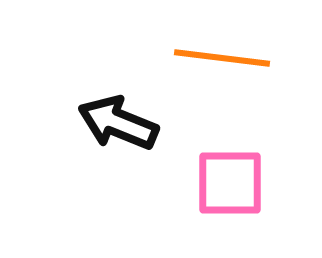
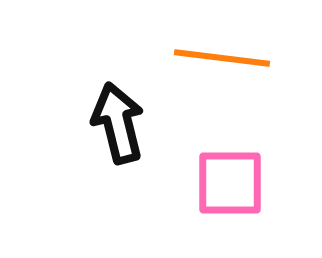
black arrow: rotated 54 degrees clockwise
